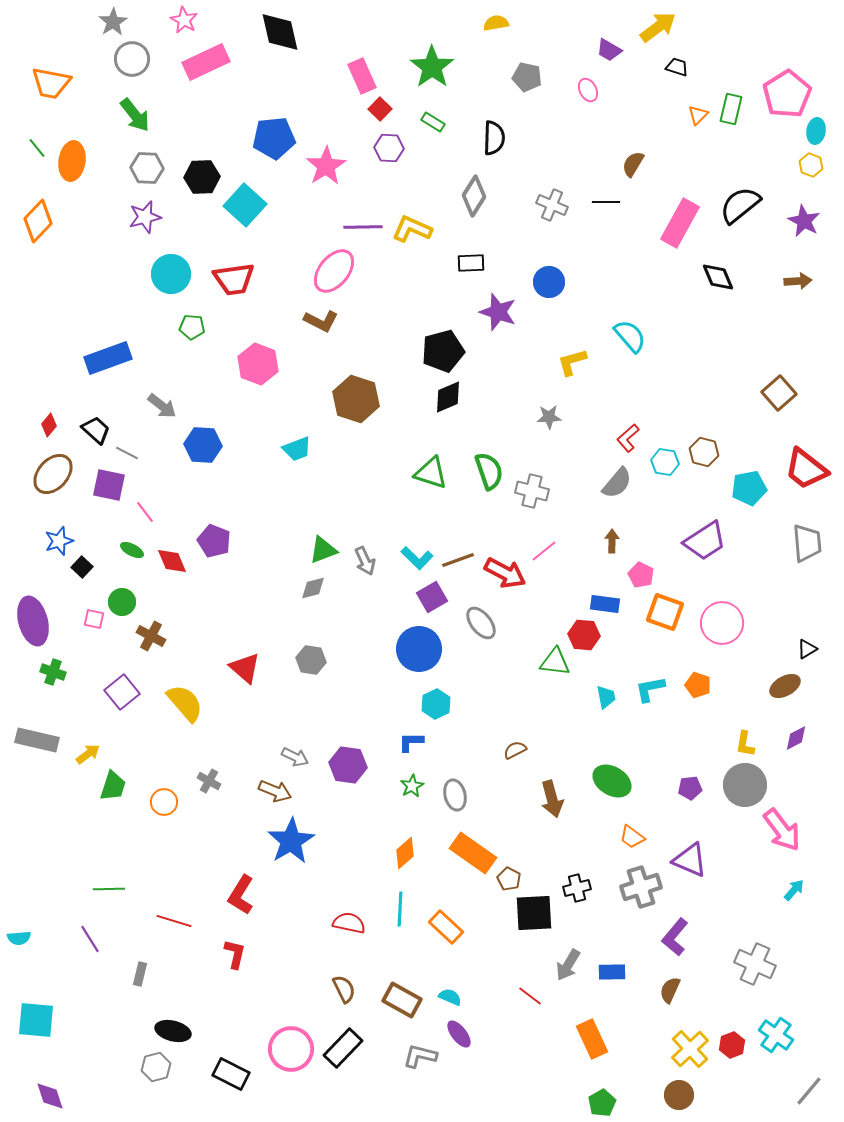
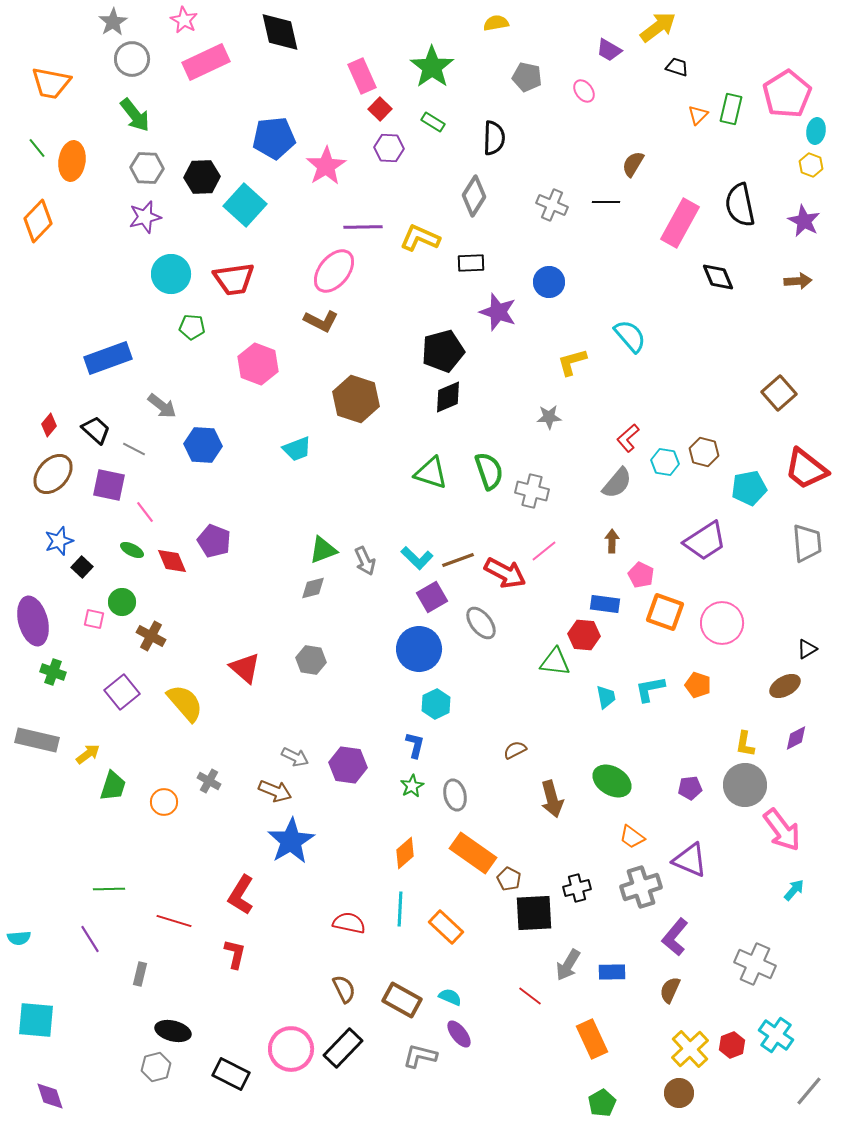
pink ellipse at (588, 90): moved 4 px left, 1 px down; rotated 10 degrees counterclockwise
black semicircle at (740, 205): rotated 63 degrees counterclockwise
yellow L-shape at (412, 229): moved 8 px right, 9 px down
gray line at (127, 453): moved 7 px right, 4 px up
blue L-shape at (411, 742): moved 4 px right, 3 px down; rotated 104 degrees clockwise
brown circle at (679, 1095): moved 2 px up
